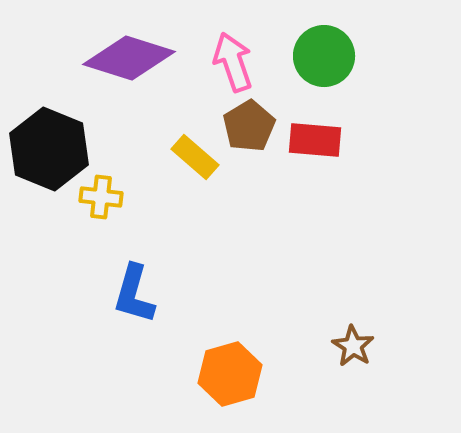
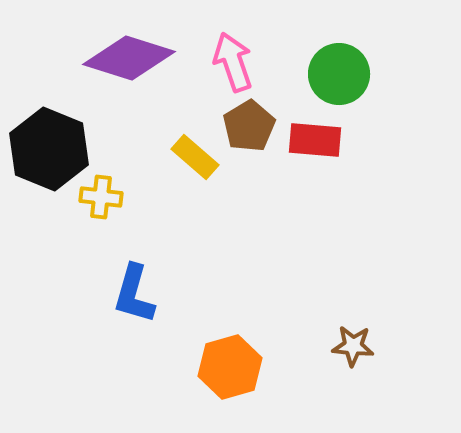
green circle: moved 15 px right, 18 px down
brown star: rotated 27 degrees counterclockwise
orange hexagon: moved 7 px up
